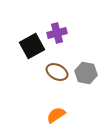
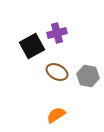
gray hexagon: moved 2 px right, 3 px down
